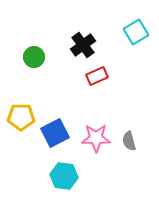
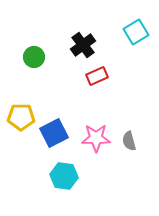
blue square: moved 1 px left
